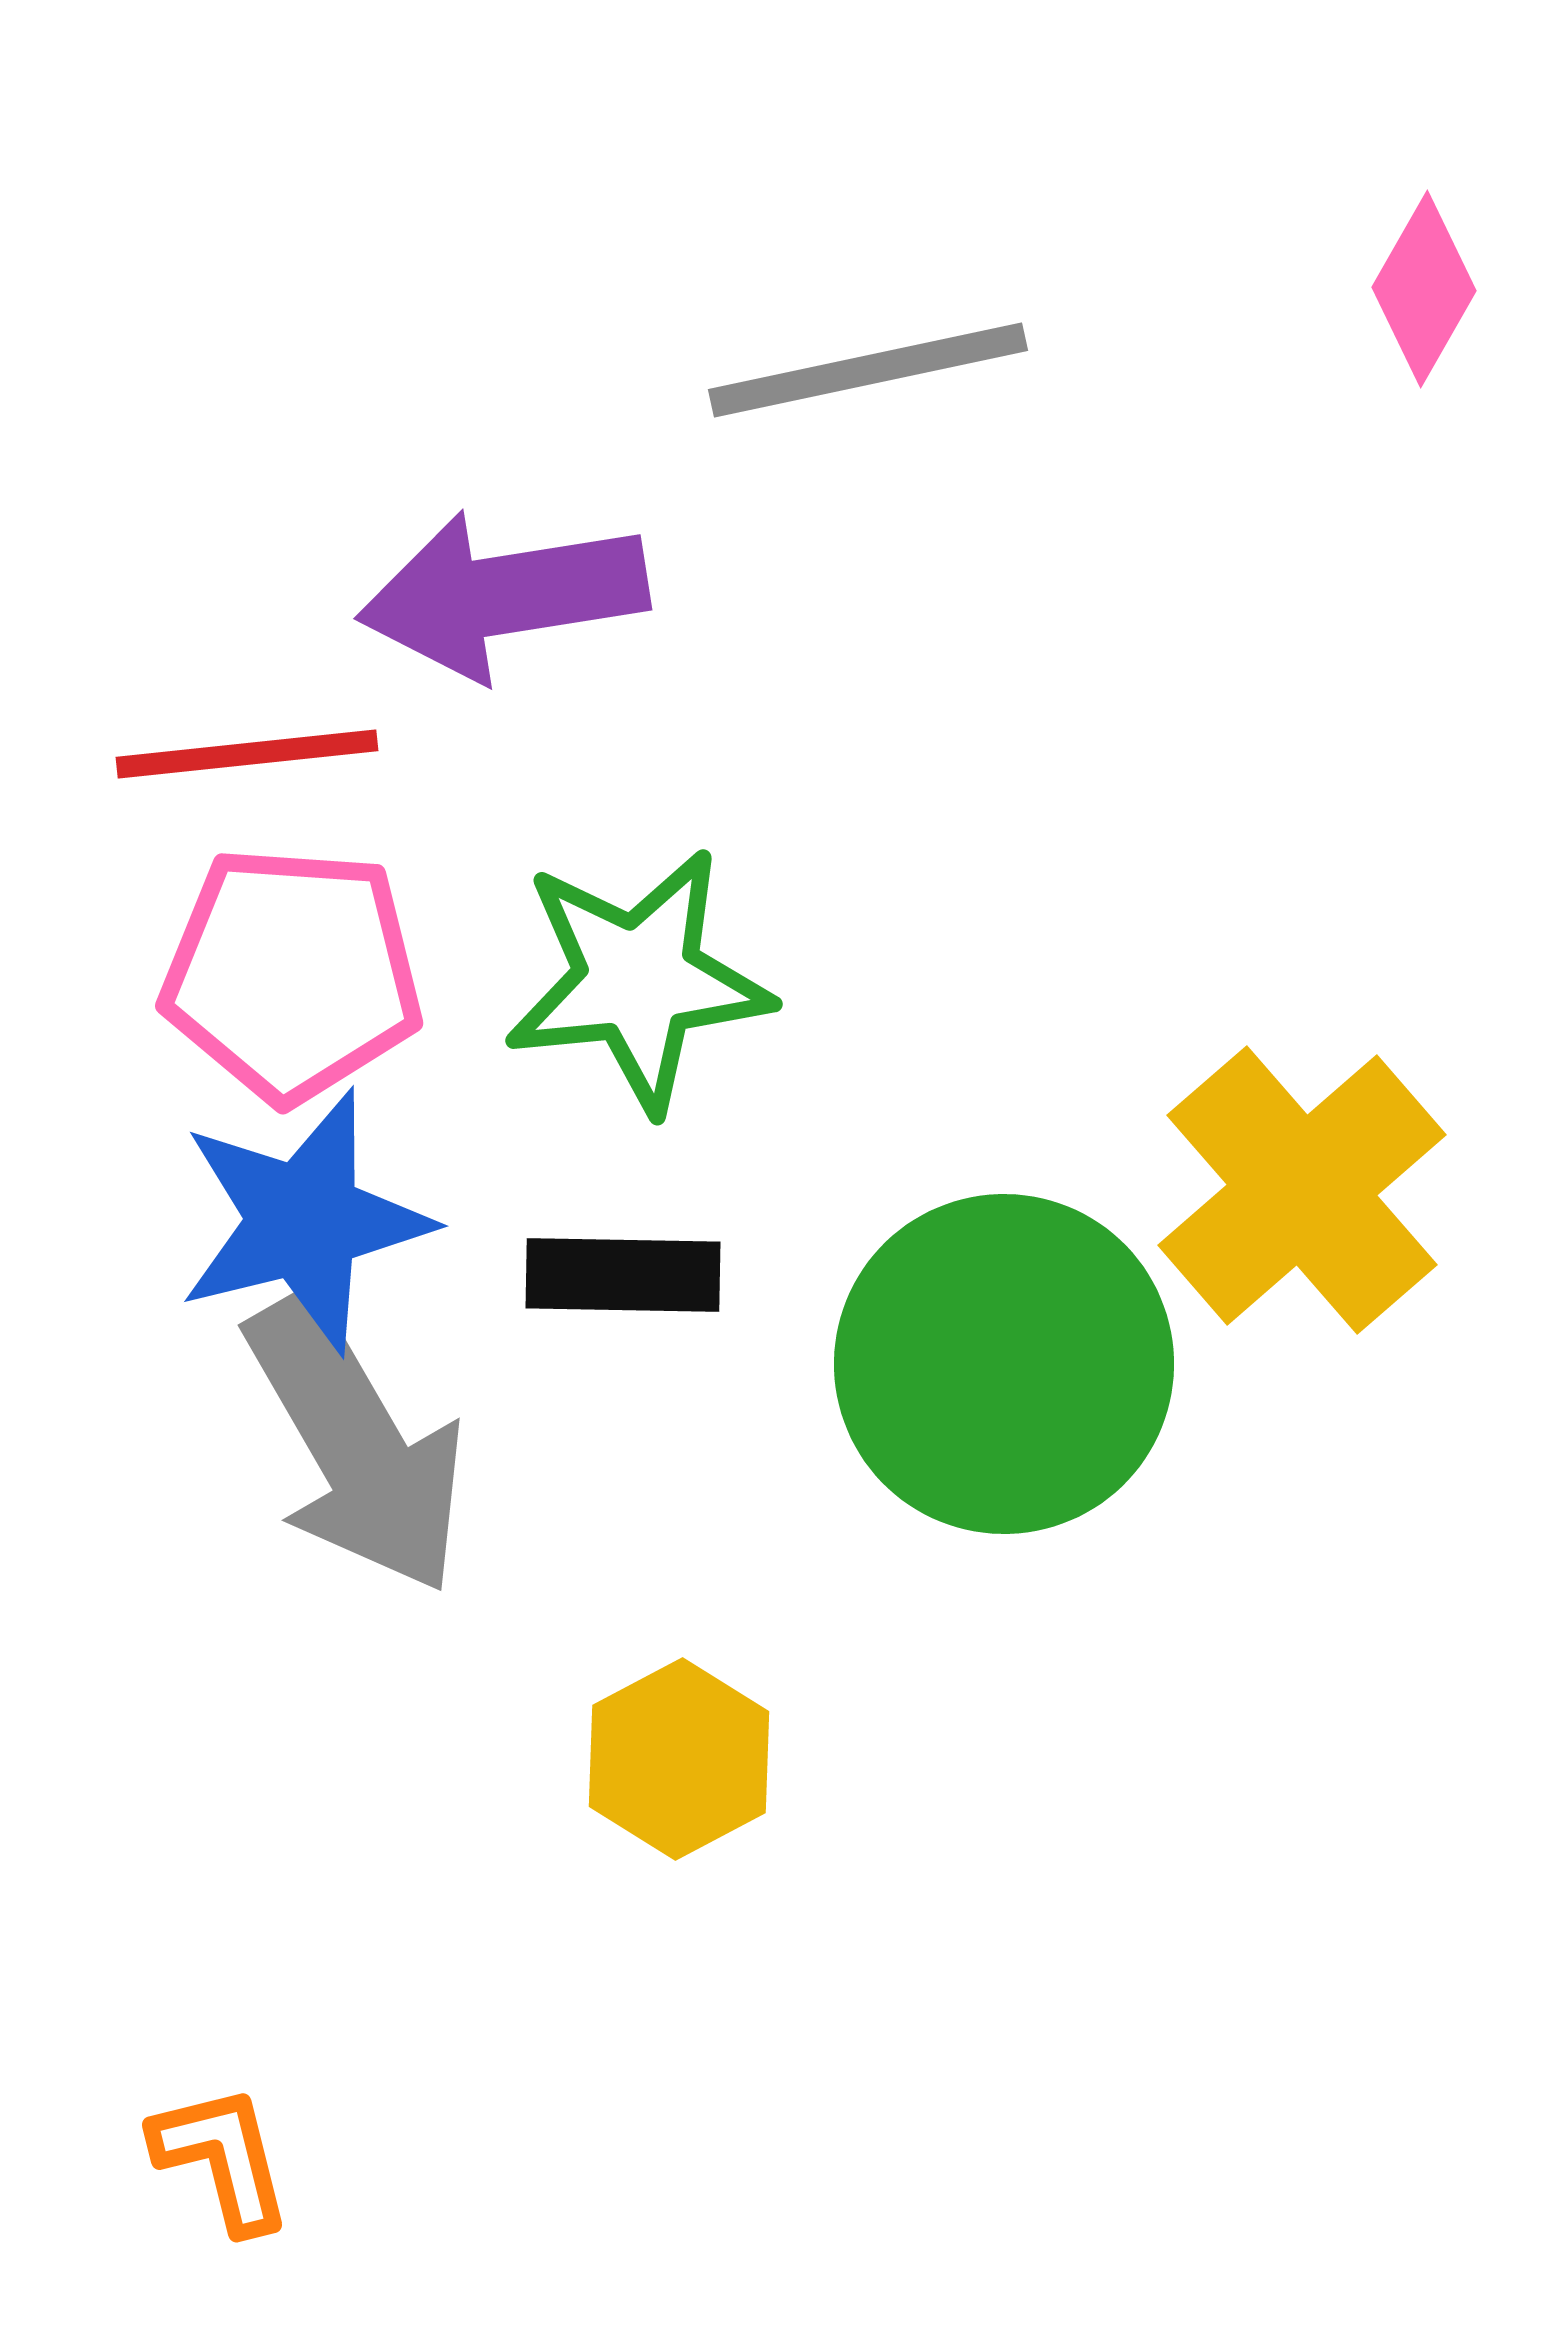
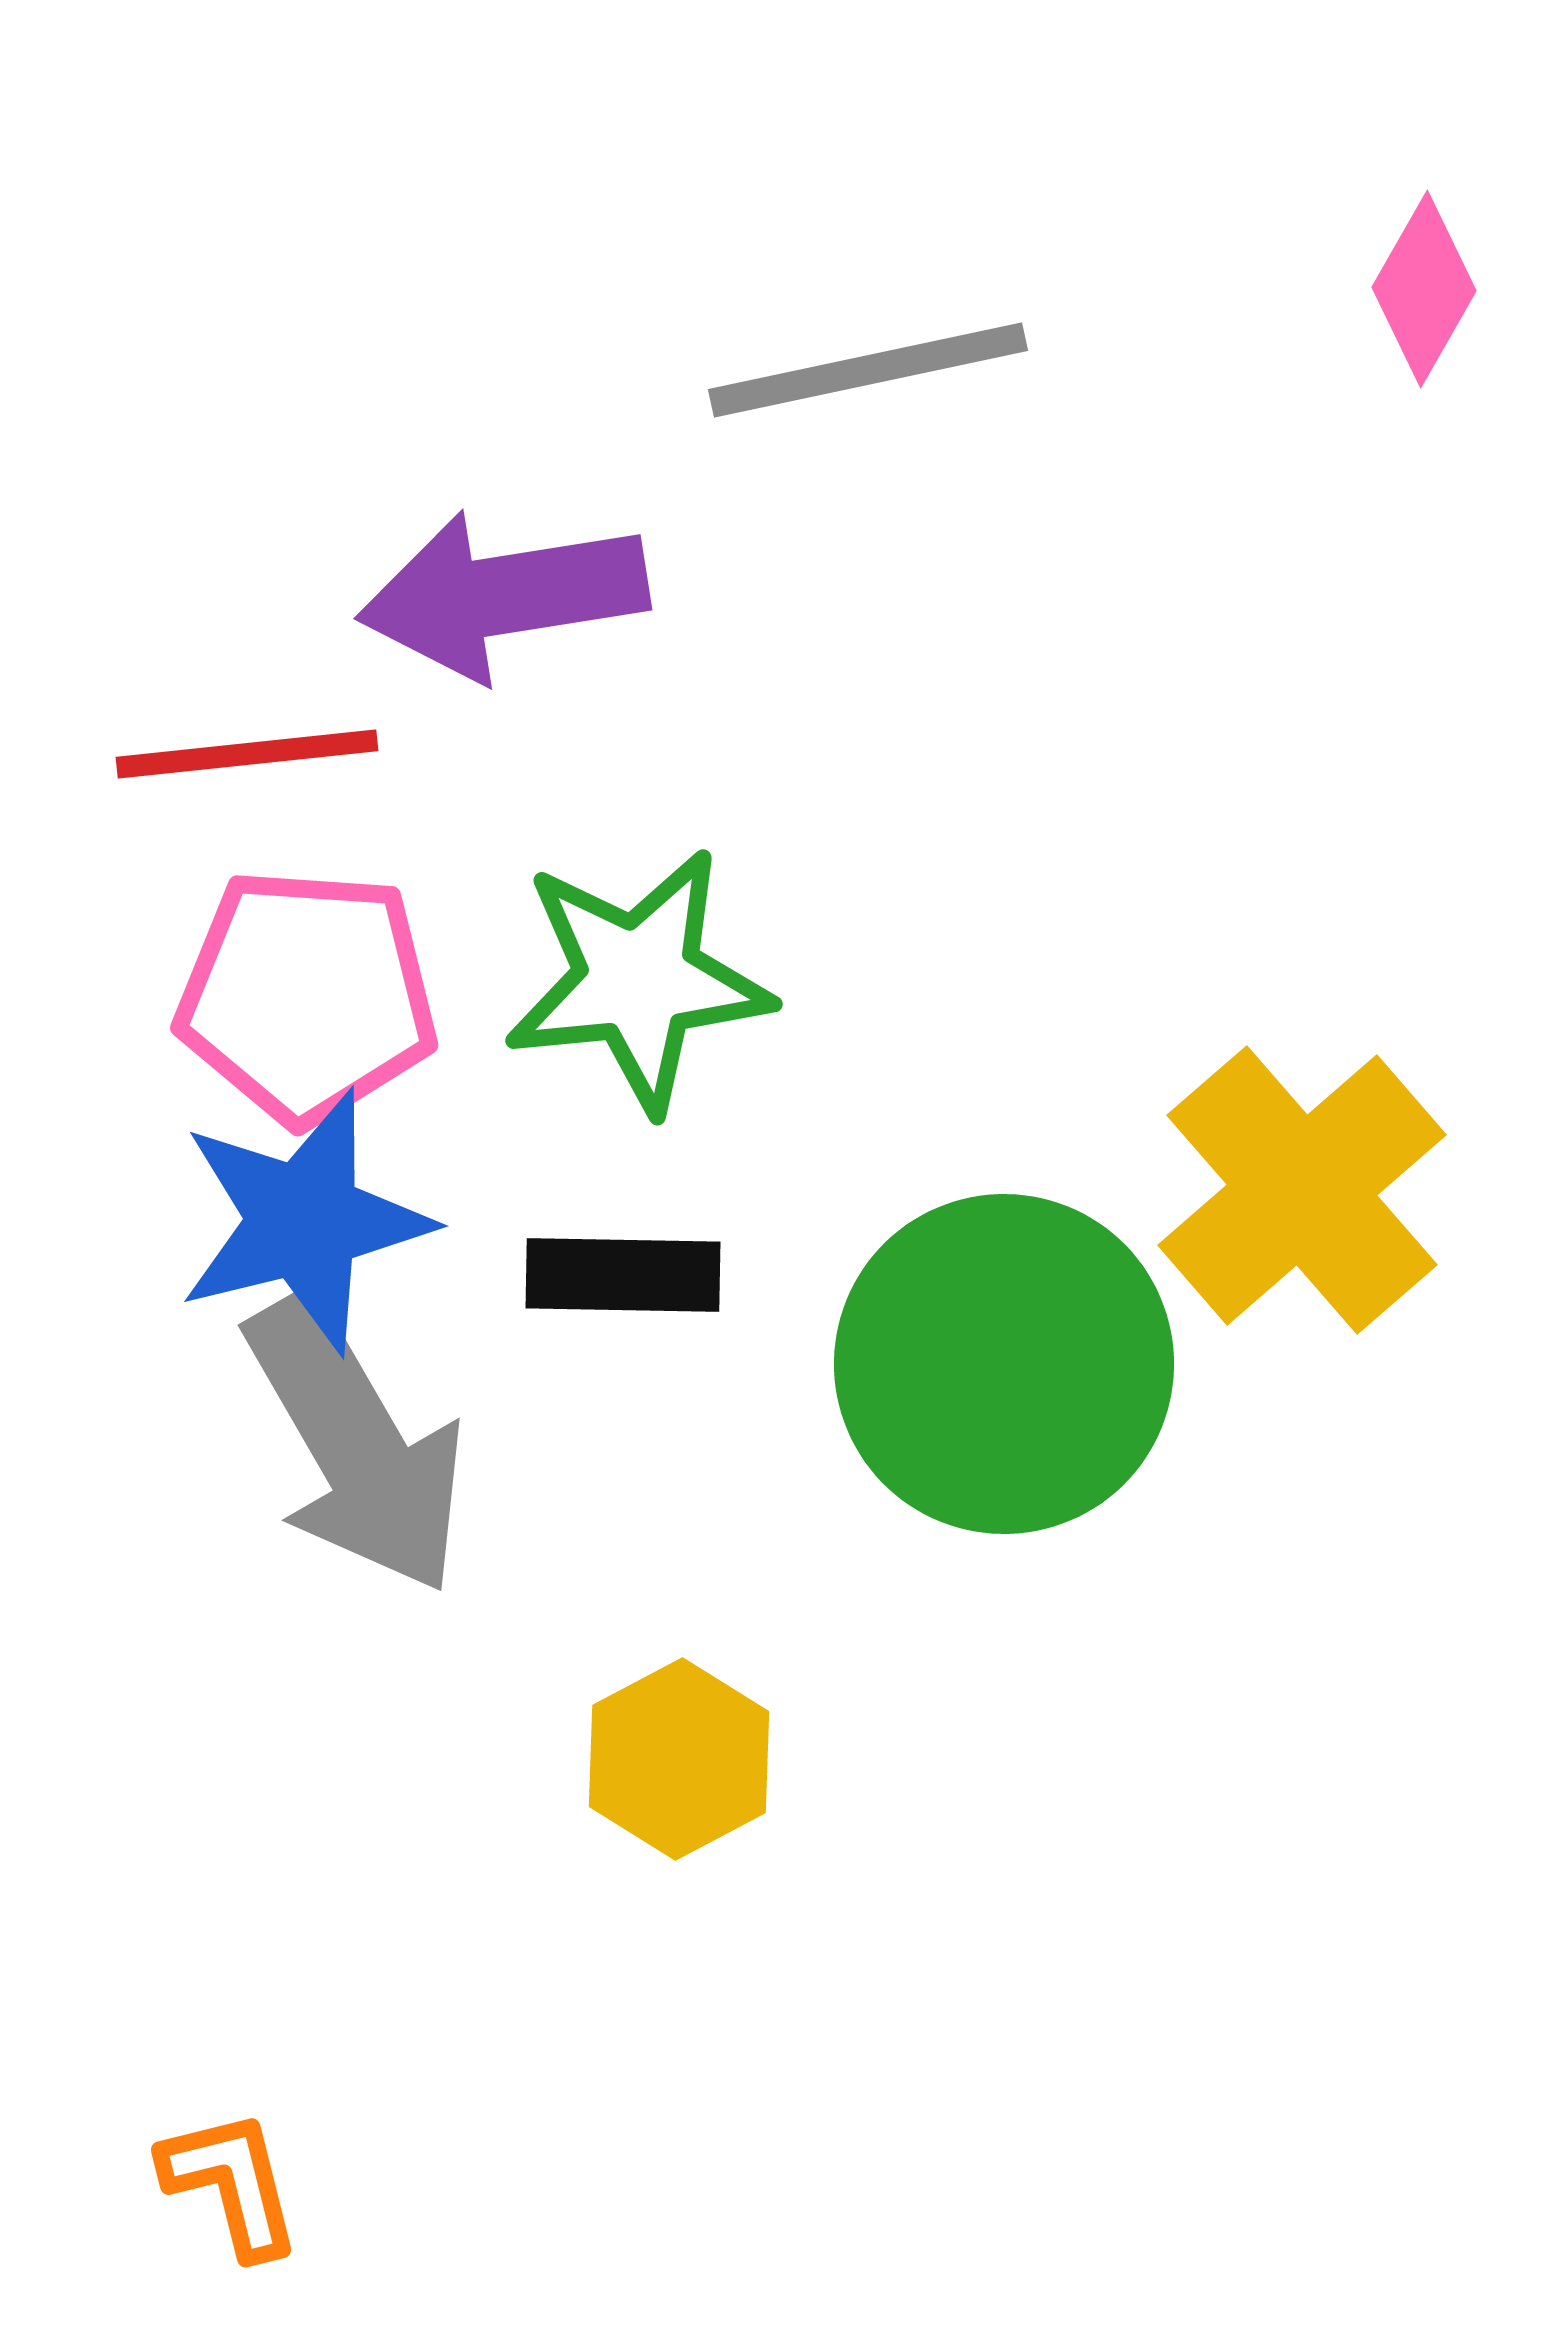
pink pentagon: moved 15 px right, 22 px down
orange L-shape: moved 9 px right, 25 px down
